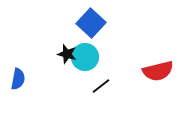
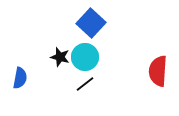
black star: moved 7 px left, 3 px down
red semicircle: rotated 108 degrees clockwise
blue semicircle: moved 2 px right, 1 px up
black line: moved 16 px left, 2 px up
